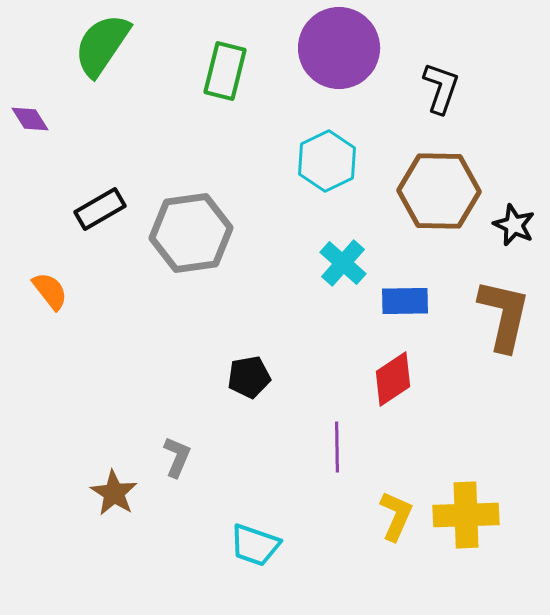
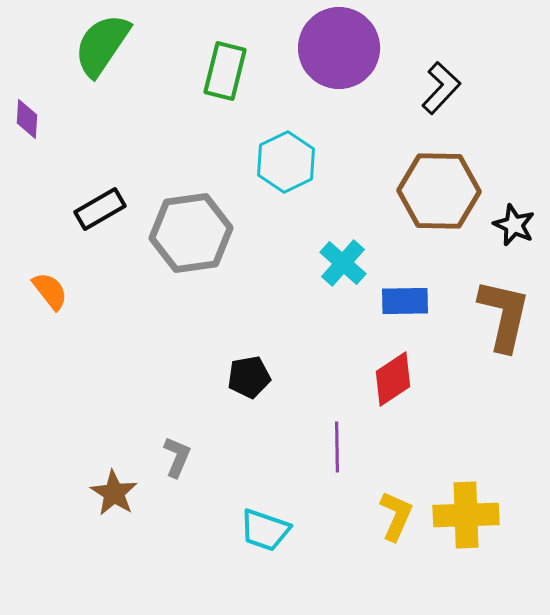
black L-shape: rotated 24 degrees clockwise
purple diamond: moved 3 px left; rotated 36 degrees clockwise
cyan hexagon: moved 41 px left, 1 px down
cyan trapezoid: moved 10 px right, 15 px up
